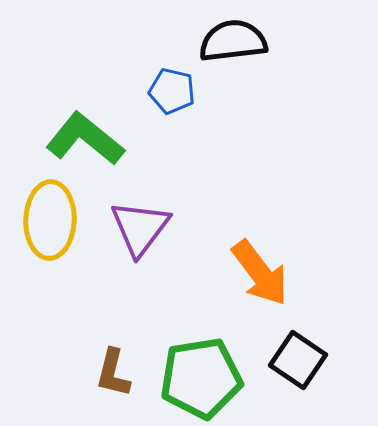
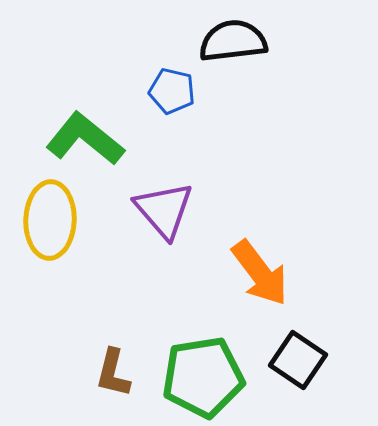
purple triangle: moved 24 px right, 18 px up; rotated 18 degrees counterclockwise
green pentagon: moved 2 px right, 1 px up
